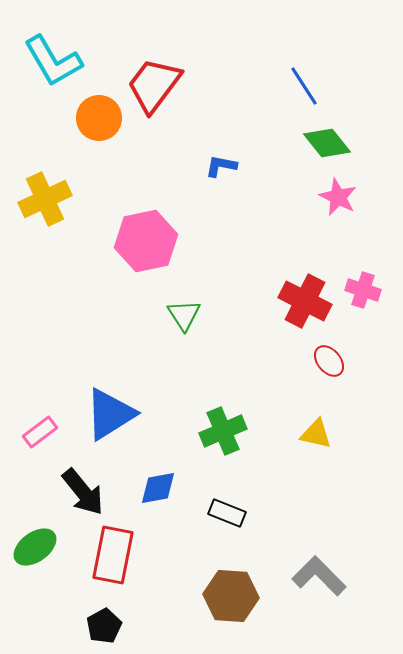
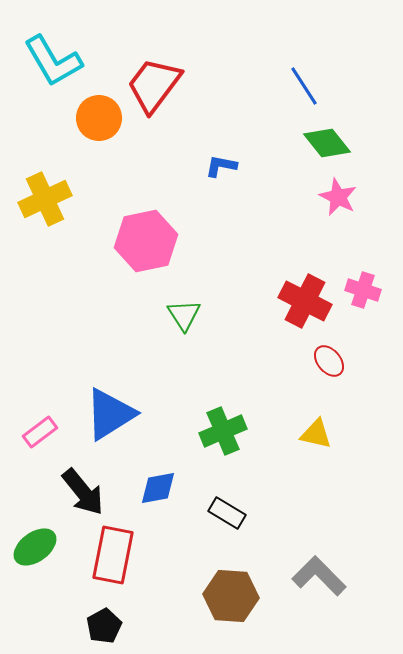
black rectangle: rotated 9 degrees clockwise
